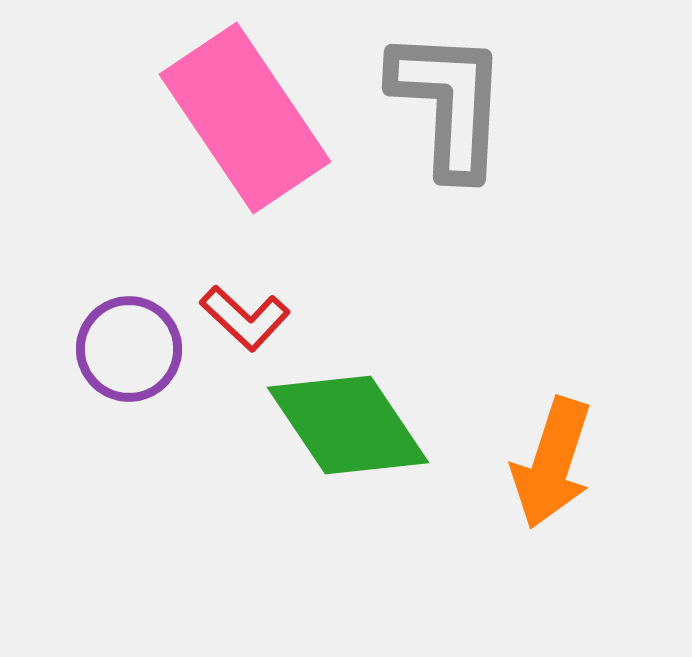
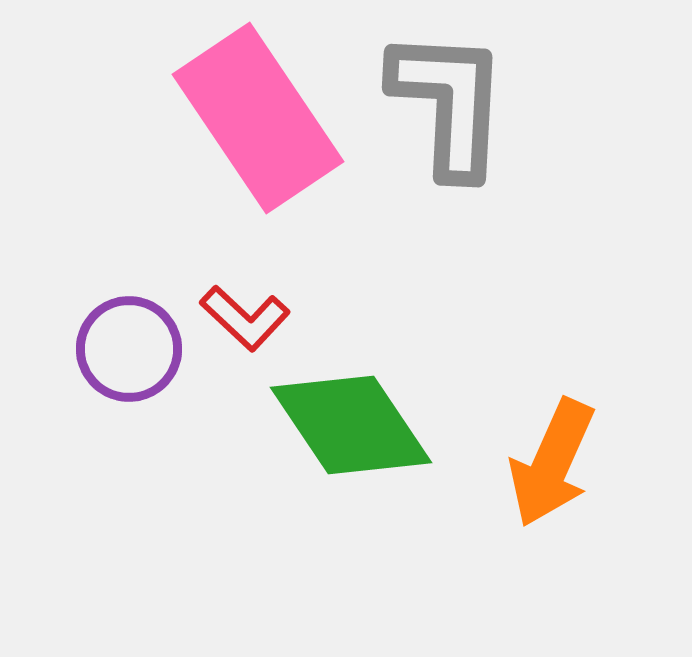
pink rectangle: moved 13 px right
green diamond: moved 3 px right
orange arrow: rotated 6 degrees clockwise
